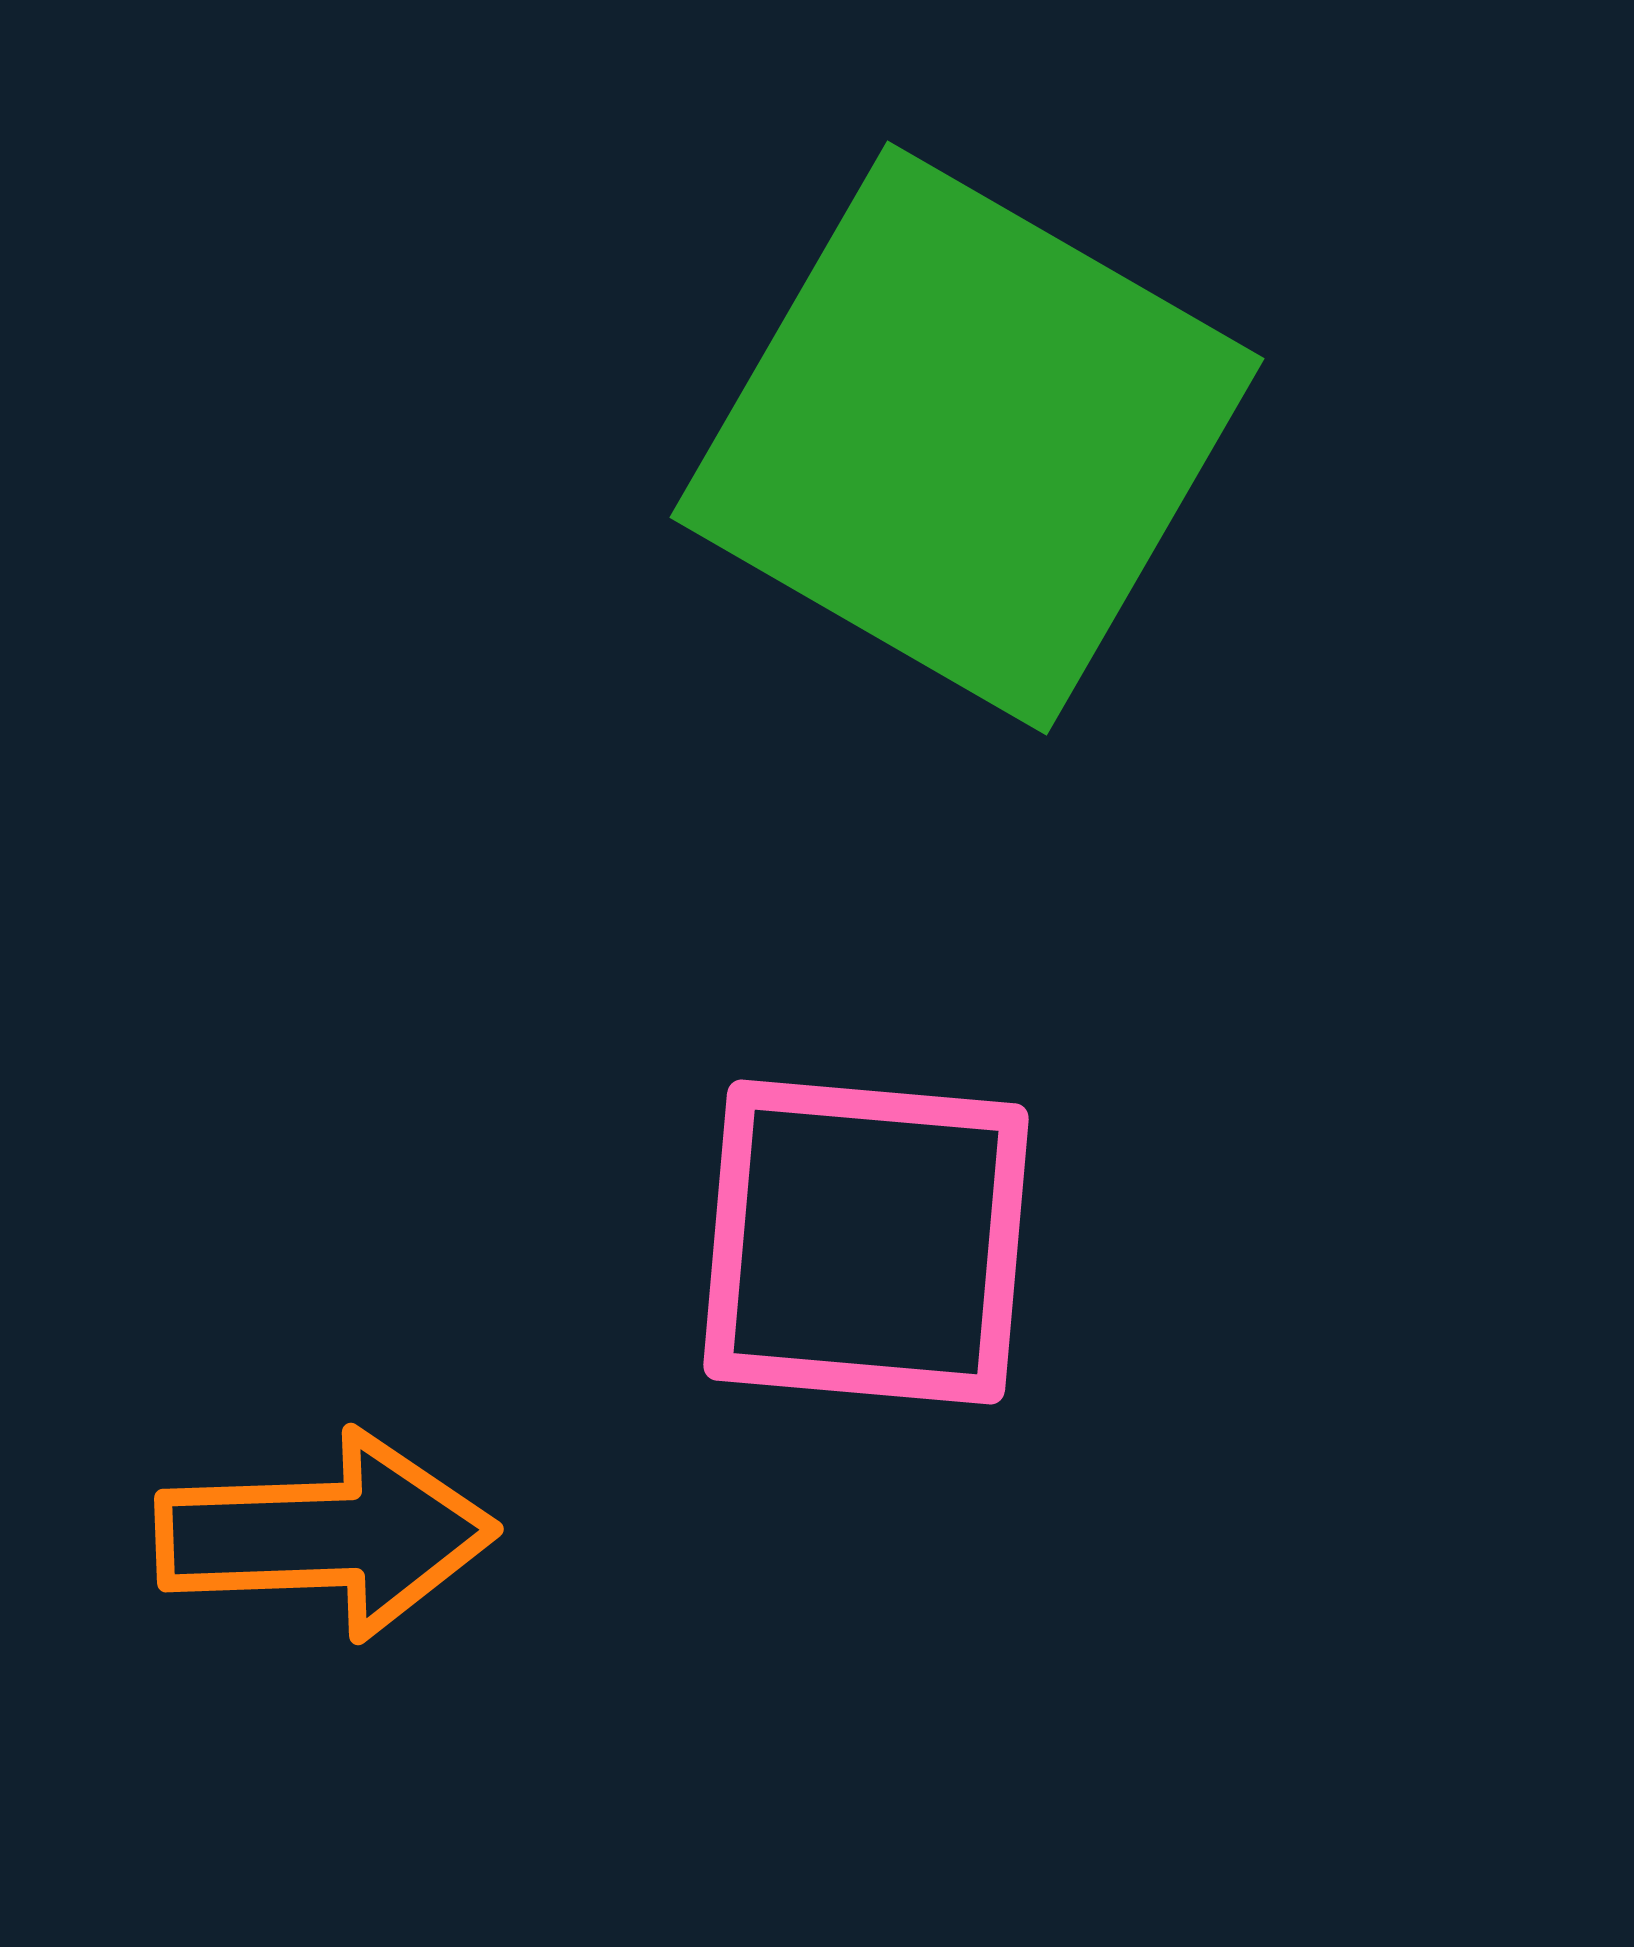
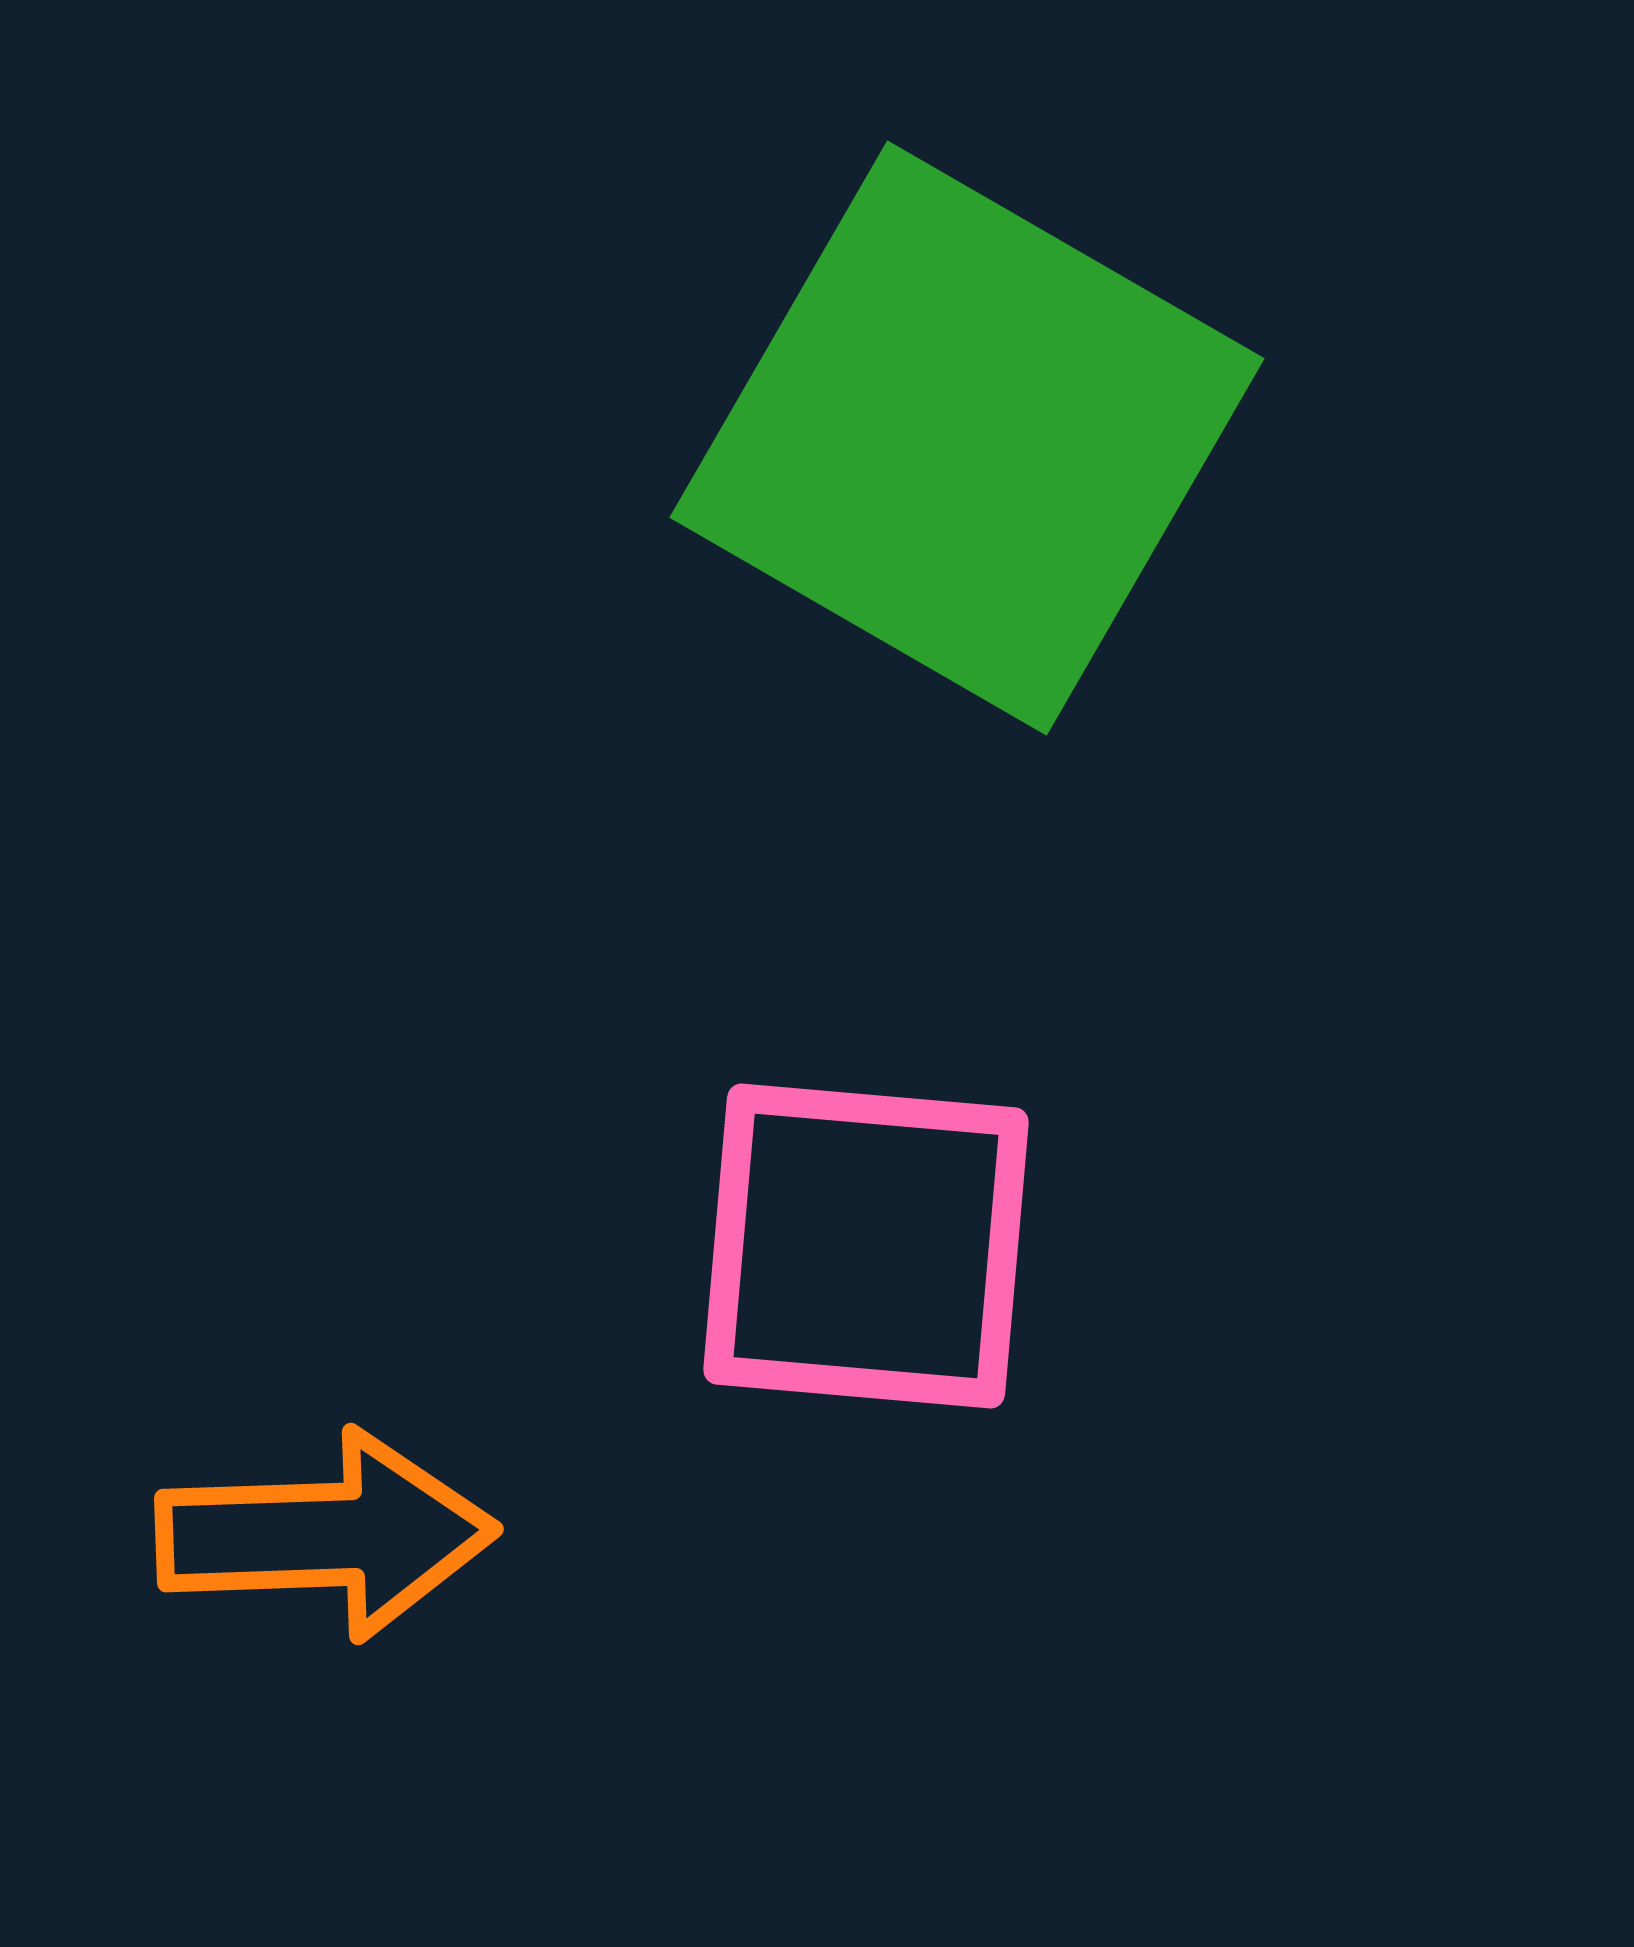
pink square: moved 4 px down
